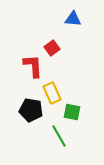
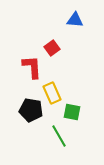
blue triangle: moved 2 px right, 1 px down
red L-shape: moved 1 px left, 1 px down
